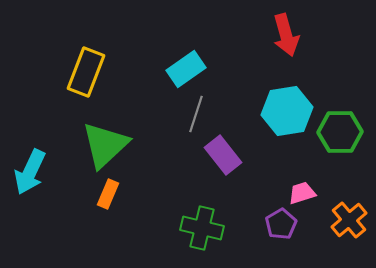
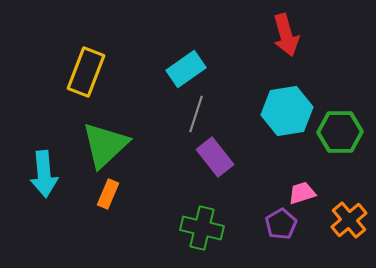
purple rectangle: moved 8 px left, 2 px down
cyan arrow: moved 14 px right, 2 px down; rotated 30 degrees counterclockwise
